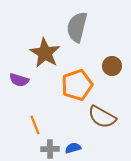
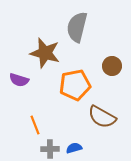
brown star: rotated 16 degrees counterclockwise
orange pentagon: moved 2 px left; rotated 8 degrees clockwise
blue semicircle: moved 1 px right
